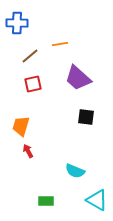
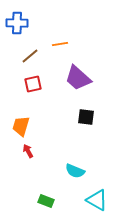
green rectangle: rotated 21 degrees clockwise
